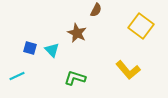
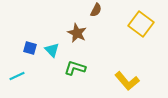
yellow square: moved 2 px up
yellow L-shape: moved 1 px left, 11 px down
green L-shape: moved 10 px up
